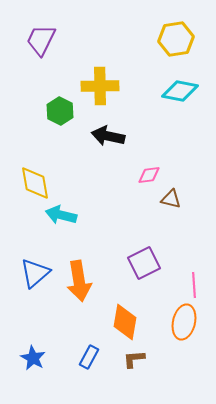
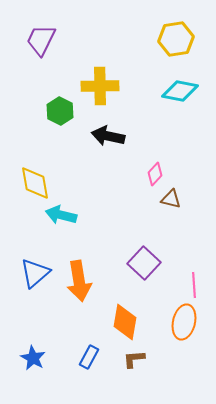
pink diamond: moved 6 px right, 1 px up; rotated 40 degrees counterclockwise
purple square: rotated 20 degrees counterclockwise
